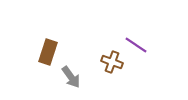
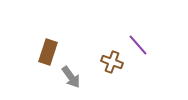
purple line: moved 2 px right; rotated 15 degrees clockwise
